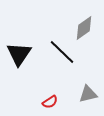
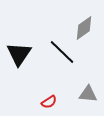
gray triangle: rotated 18 degrees clockwise
red semicircle: moved 1 px left
